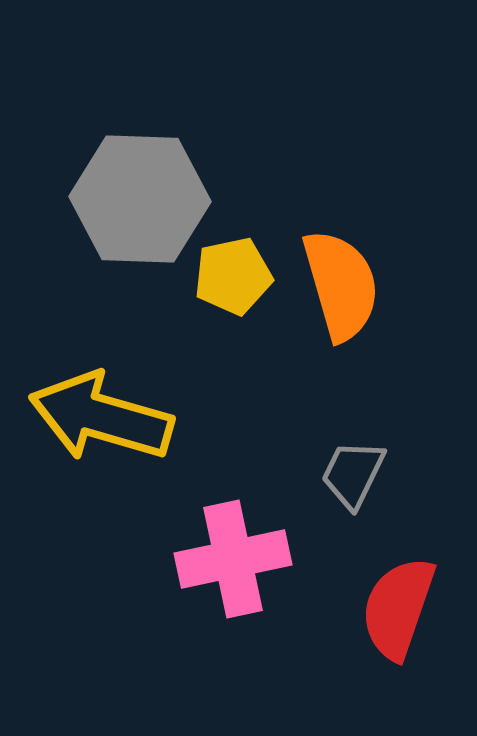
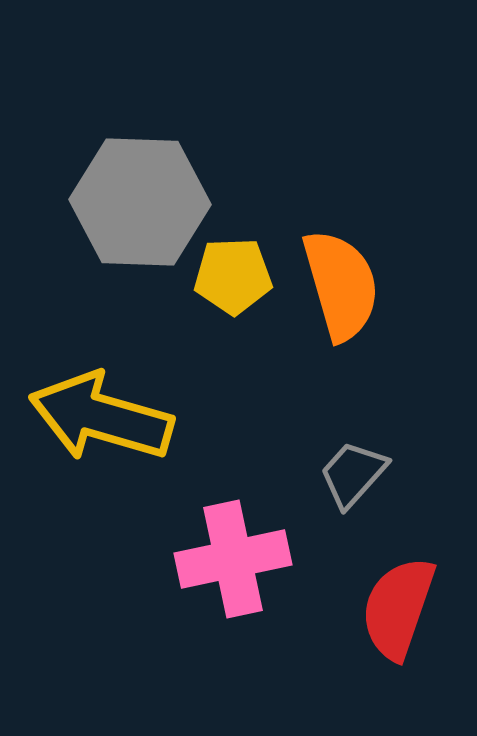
gray hexagon: moved 3 px down
yellow pentagon: rotated 10 degrees clockwise
gray trapezoid: rotated 16 degrees clockwise
